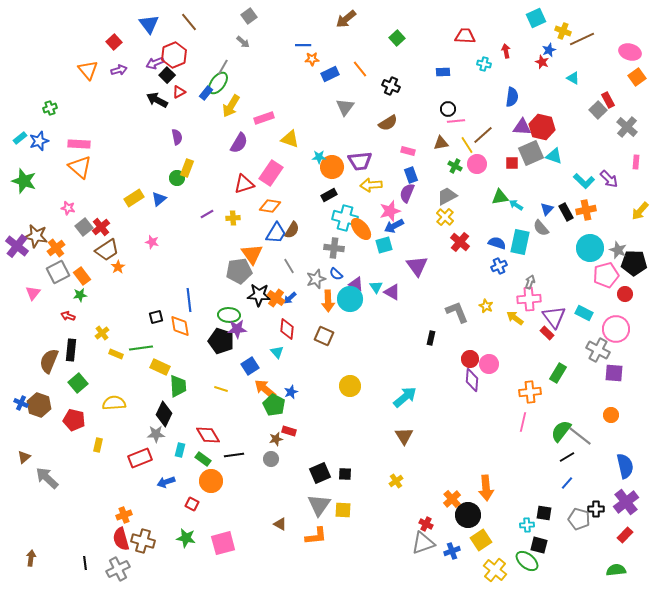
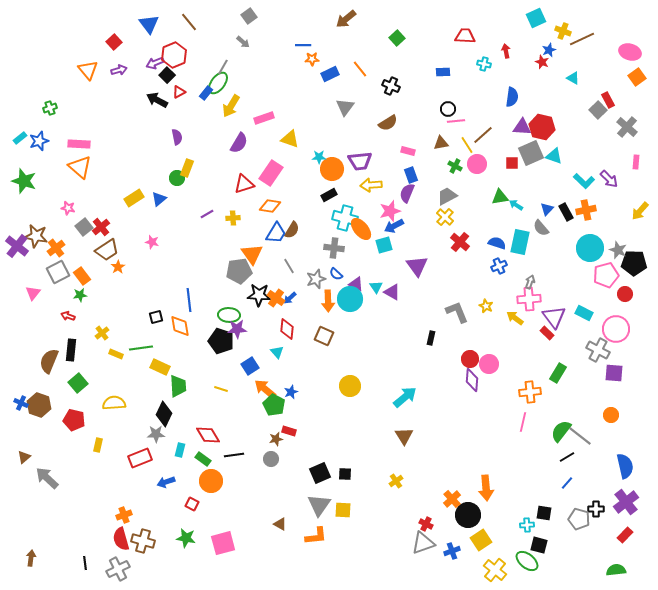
orange circle at (332, 167): moved 2 px down
